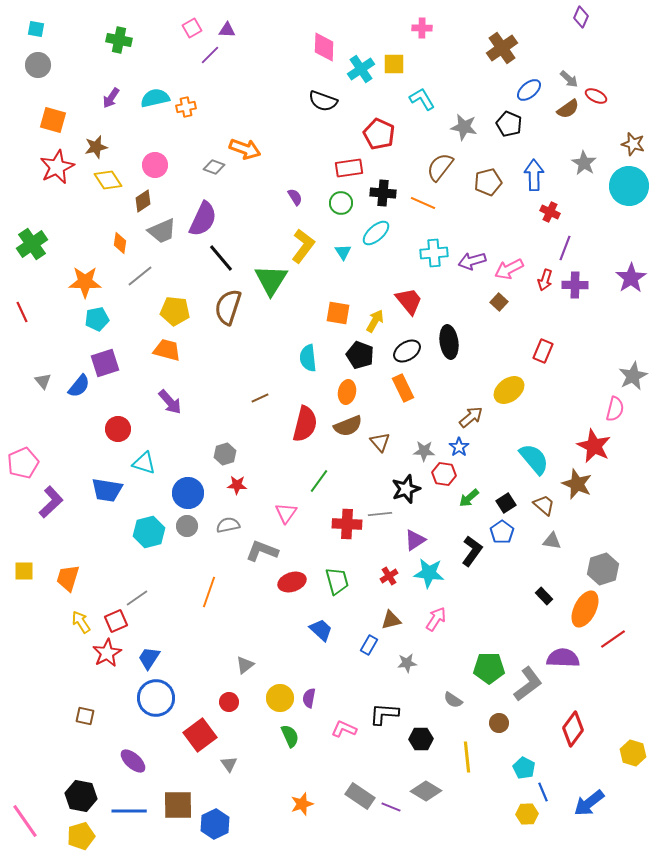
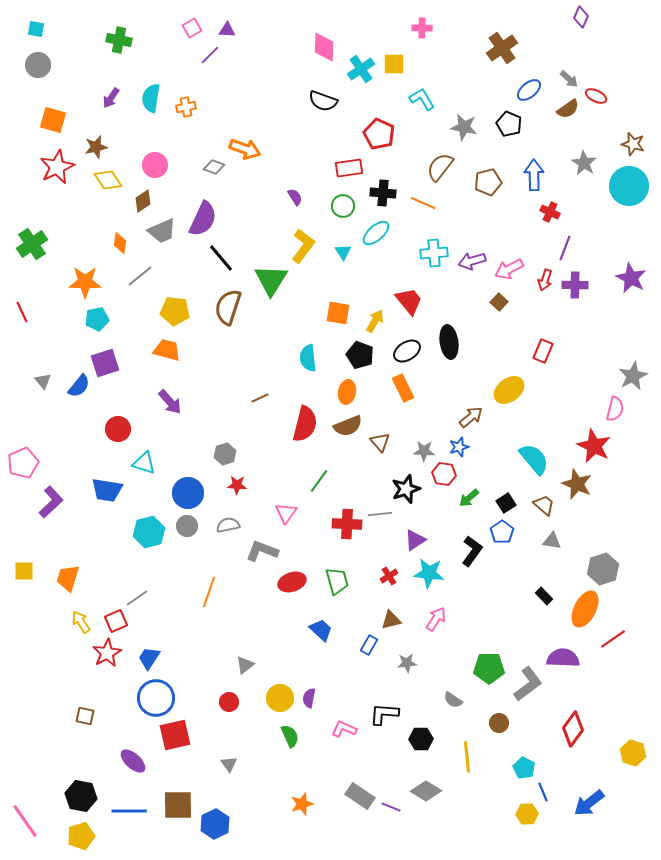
cyan semicircle at (155, 98): moved 4 px left; rotated 68 degrees counterclockwise
green circle at (341, 203): moved 2 px right, 3 px down
purple star at (631, 278): rotated 12 degrees counterclockwise
blue star at (459, 447): rotated 18 degrees clockwise
red square at (200, 735): moved 25 px left; rotated 24 degrees clockwise
